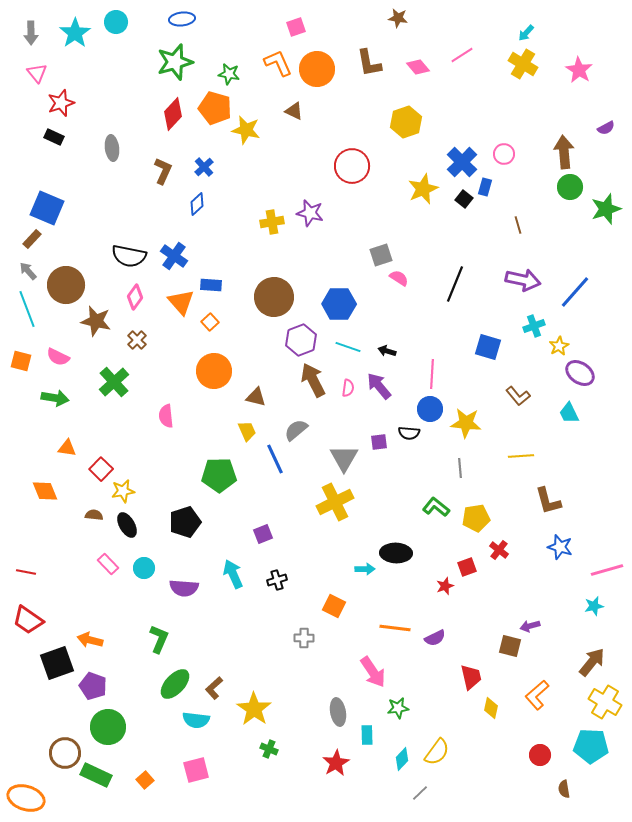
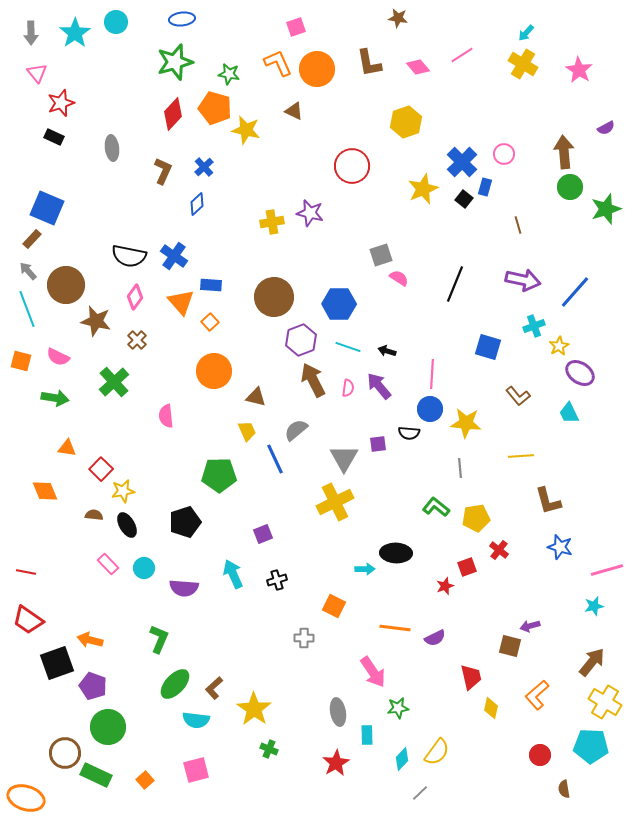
purple square at (379, 442): moved 1 px left, 2 px down
